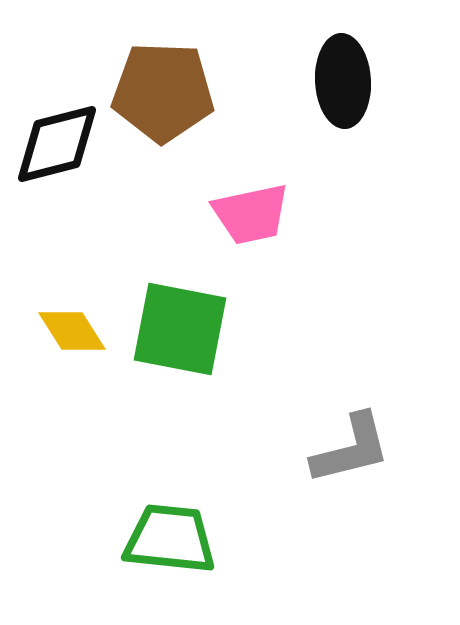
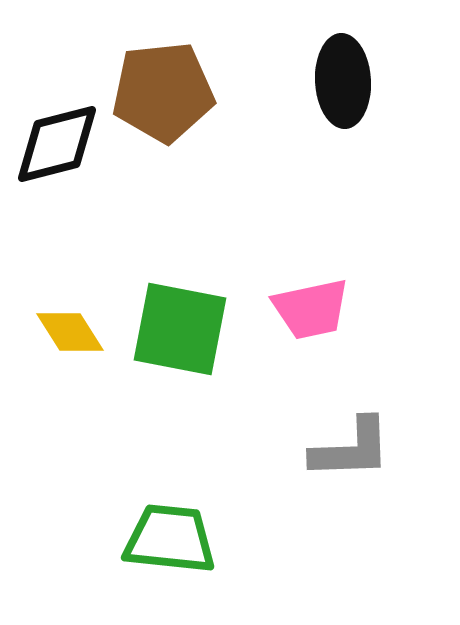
brown pentagon: rotated 8 degrees counterclockwise
pink trapezoid: moved 60 px right, 95 px down
yellow diamond: moved 2 px left, 1 px down
gray L-shape: rotated 12 degrees clockwise
